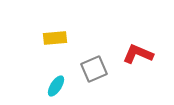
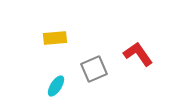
red L-shape: rotated 32 degrees clockwise
